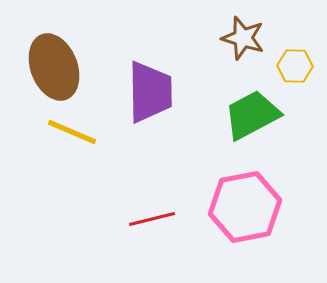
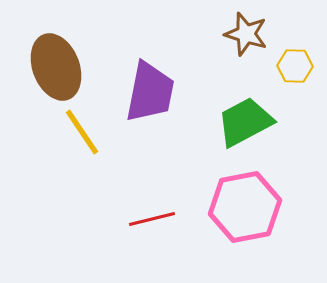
brown star: moved 3 px right, 4 px up
brown ellipse: moved 2 px right
purple trapezoid: rotated 12 degrees clockwise
green trapezoid: moved 7 px left, 7 px down
yellow line: moved 10 px right; rotated 33 degrees clockwise
